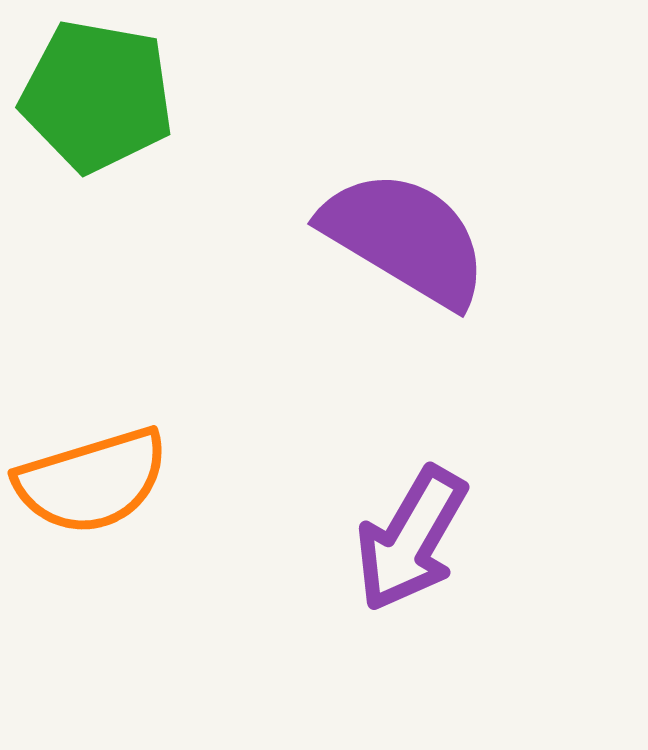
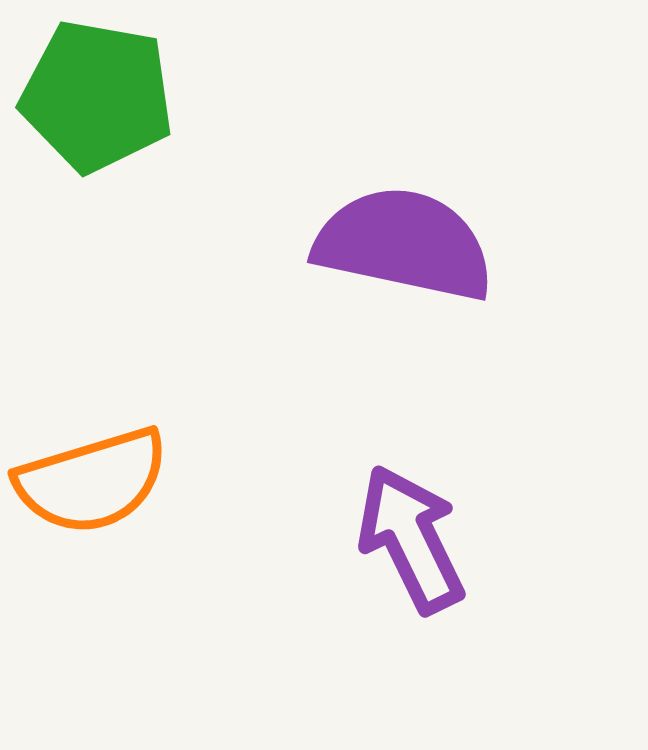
purple semicircle: moved 1 px left, 6 px down; rotated 19 degrees counterclockwise
purple arrow: rotated 124 degrees clockwise
